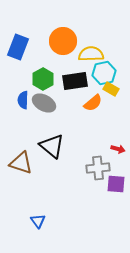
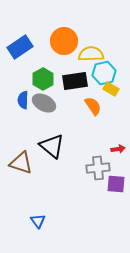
orange circle: moved 1 px right
blue rectangle: moved 2 px right; rotated 35 degrees clockwise
orange semicircle: moved 3 px down; rotated 84 degrees counterclockwise
red arrow: rotated 24 degrees counterclockwise
